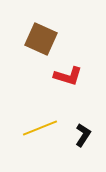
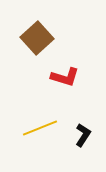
brown square: moved 4 px left, 1 px up; rotated 24 degrees clockwise
red L-shape: moved 3 px left, 1 px down
